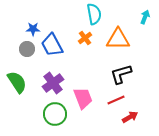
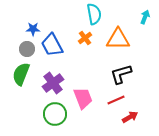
green semicircle: moved 4 px right, 8 px up; rotated 125 degrees counterclockwise
